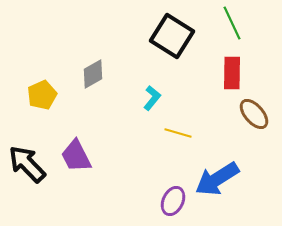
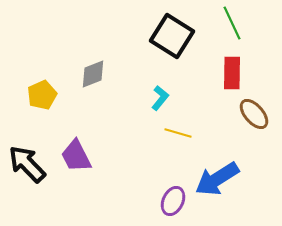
gray diamond: rotated 8 degrees clockwise
cyan L-shape: moved 8 px right
